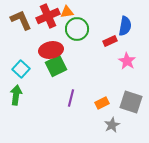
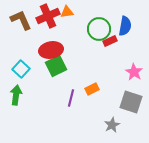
green circle: moved 22 px right
pink star: moved 7 px right, 11 px down
orange rectangle: moved 10 px left, 14 px up
